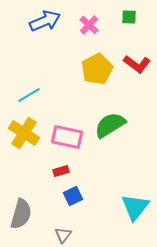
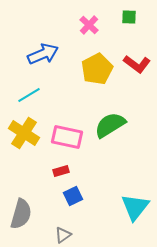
blue arrow: moved 2 px left, 33 px down
gray triangle: rotated 18 degrees clockwise
